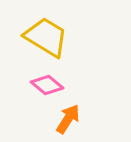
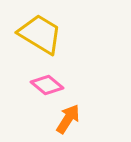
yellow trapezoid: moved 6 px left, 3 px up
